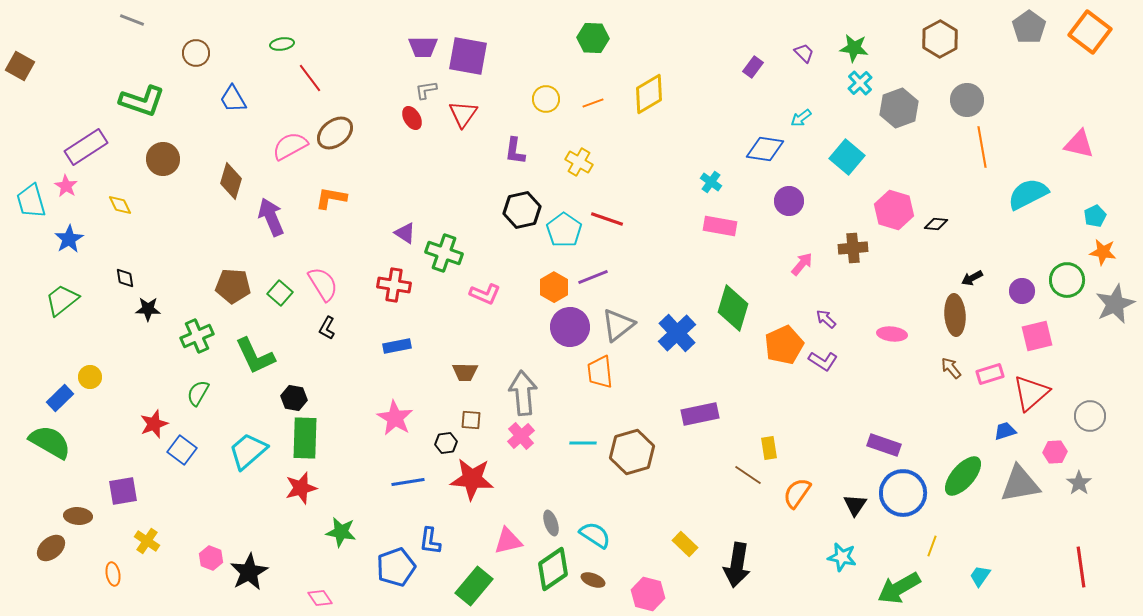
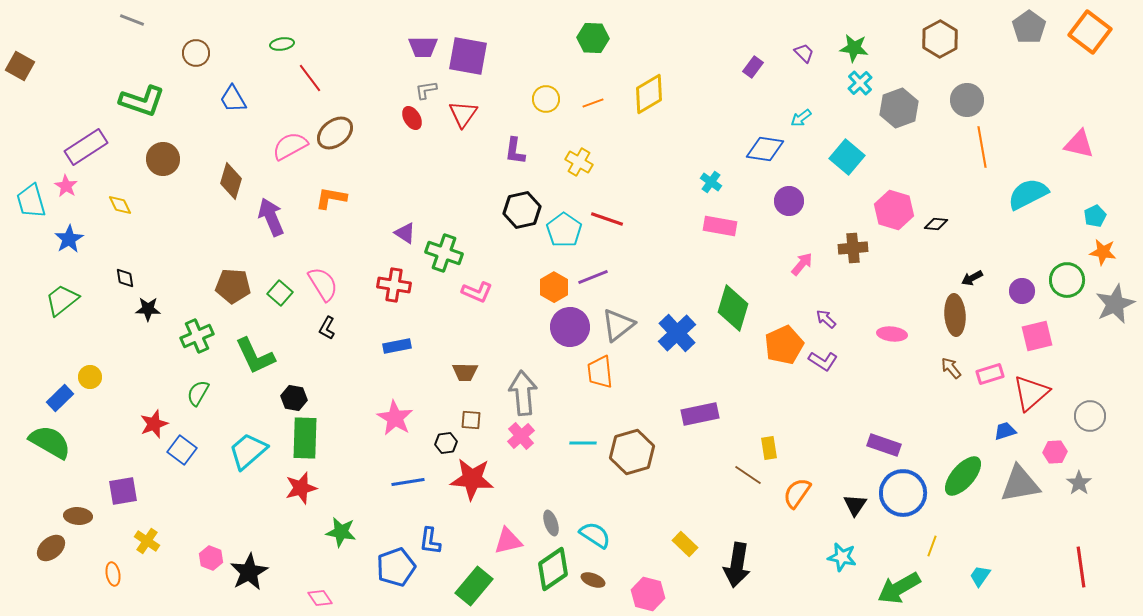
pink L-shape at (485, 294): moved 8 px left, 2 px up
